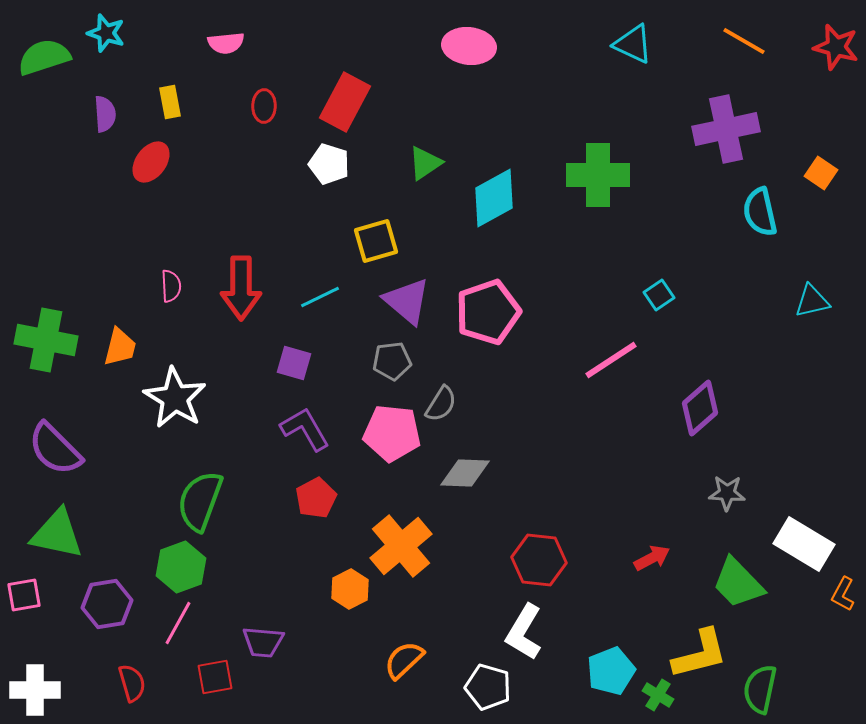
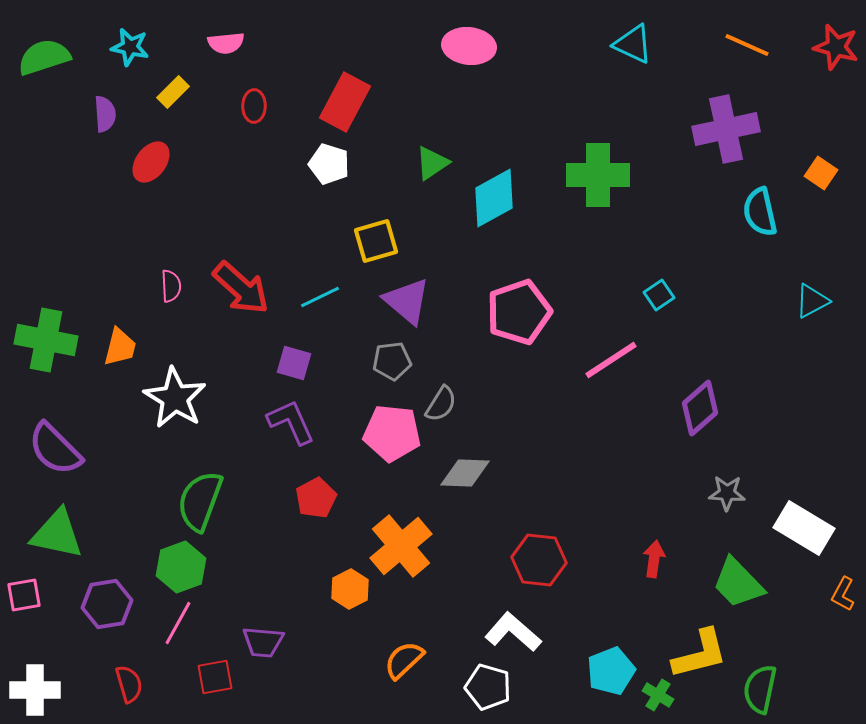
cyan star at (106, 33): moved 24 px right, 14 px down; rotated 6 degrees counterclockwise
orange line at (744, 41): moved 3 px right, 4 px down; rotated 6 degrees counterclockwise
yellow rectangle at (170, 102): moved 3 px right, 10 px up; rotated 56 degrees clockwise
red ellipse at (264, 106): moved 10 px left
green triangle at (425, 163): moved 7 px right
red arrow at (241, 288): rotated 48 degrees counterclockwise
cyan triangle at (812, 301): rotated 15 degrees counterclockwise
pink pentagon at (488, 312): moved 31 px right
purple L-shape at (305, 429): moved 14 px left, 7 px up; rotated 6 degrees clockwise
white rectangle at (804, 544): moved 16 px up
red arrow at (652, 558): moved 2 px right, 1 px down; rotated 54 degrees counterclockwise
white L-shape at (524, 632): moved 11 px left; rotated 100 degrees clockwise
red semicircle at (132, 683): moved 3 px left, 1 px down
